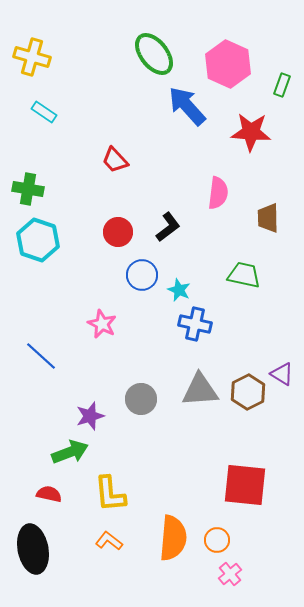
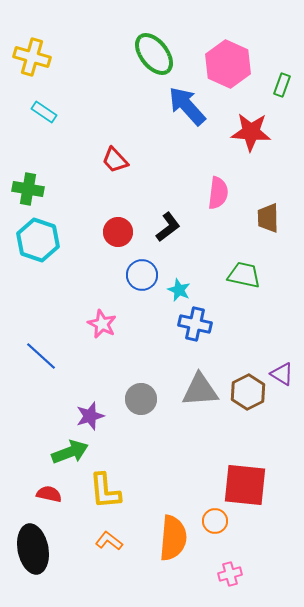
yellow L-shape: moved 5 px left, 3 px up
orange circle: moved 2 px left, 19 px up
pink cross: rotated 25 degrees clockwise
